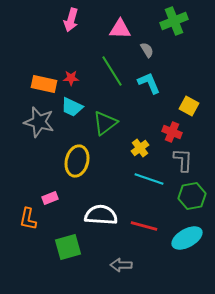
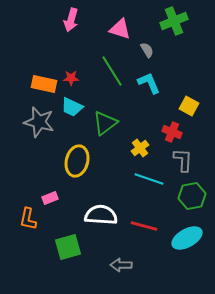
pink triangle: rotated 15 degrees clockwise
